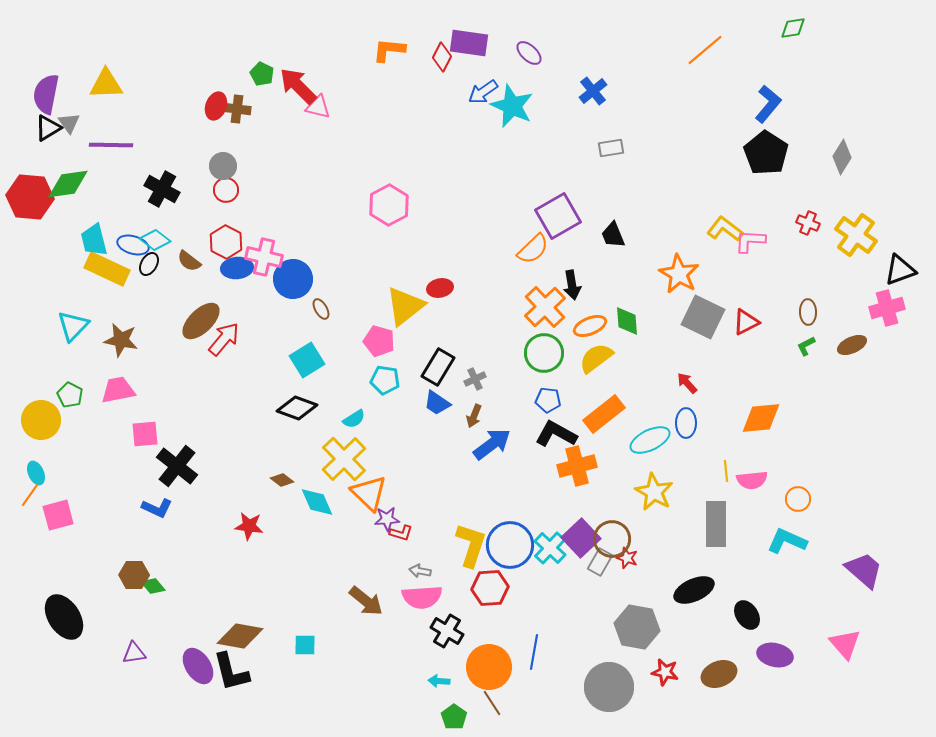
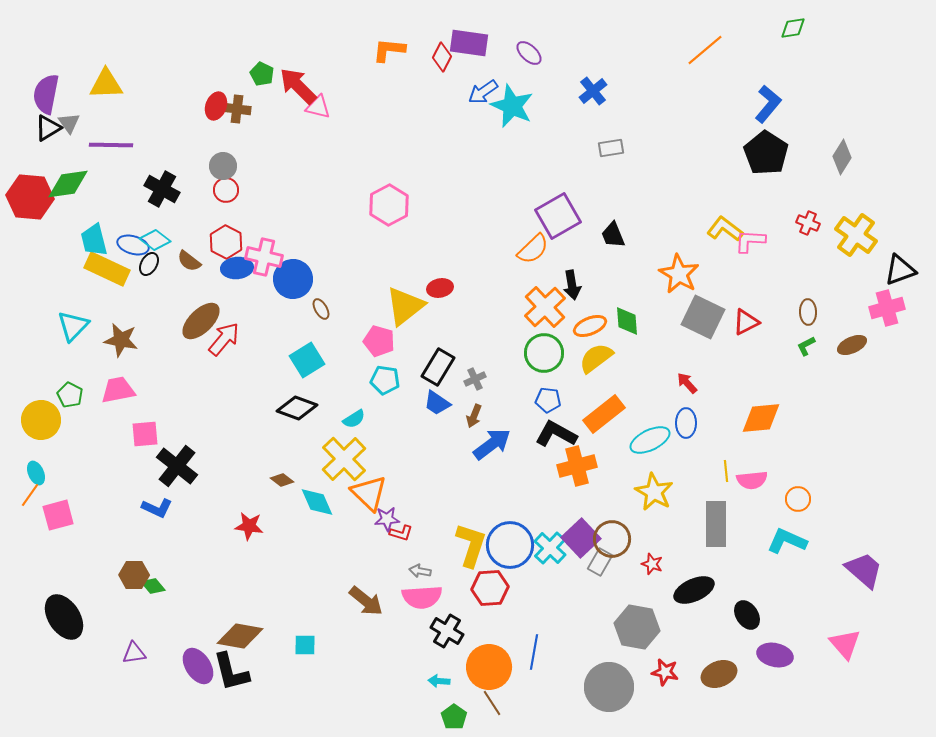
red star at (627, 558): moved 25 px right, 6 px down
